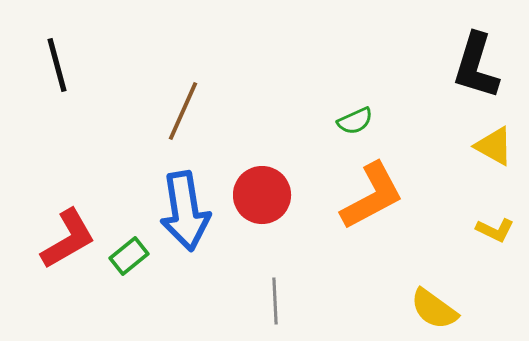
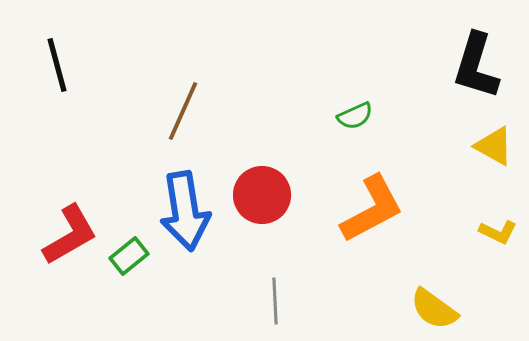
green semicircle: moved 5 px up
orange L-shape: moved 13 px down
yellow L-shape: moved 3 px right, 2 px down
red L-shape: moved 2 px right, 4 px up
